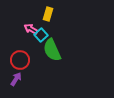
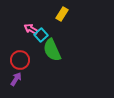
yellow rectangle: moved 14 px right; rotated 16 degrees clockwise
